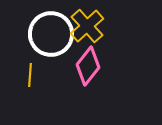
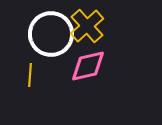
pink diamond: rotated 39 degrees clockwise
